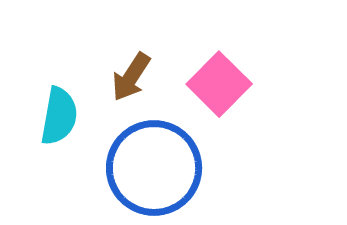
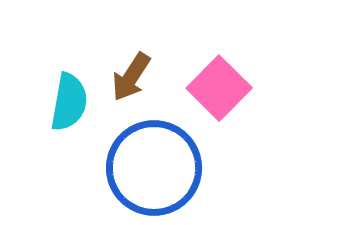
pink square: moved 4 px down
cyan semicircle: moved 10 px right, 14 px up
